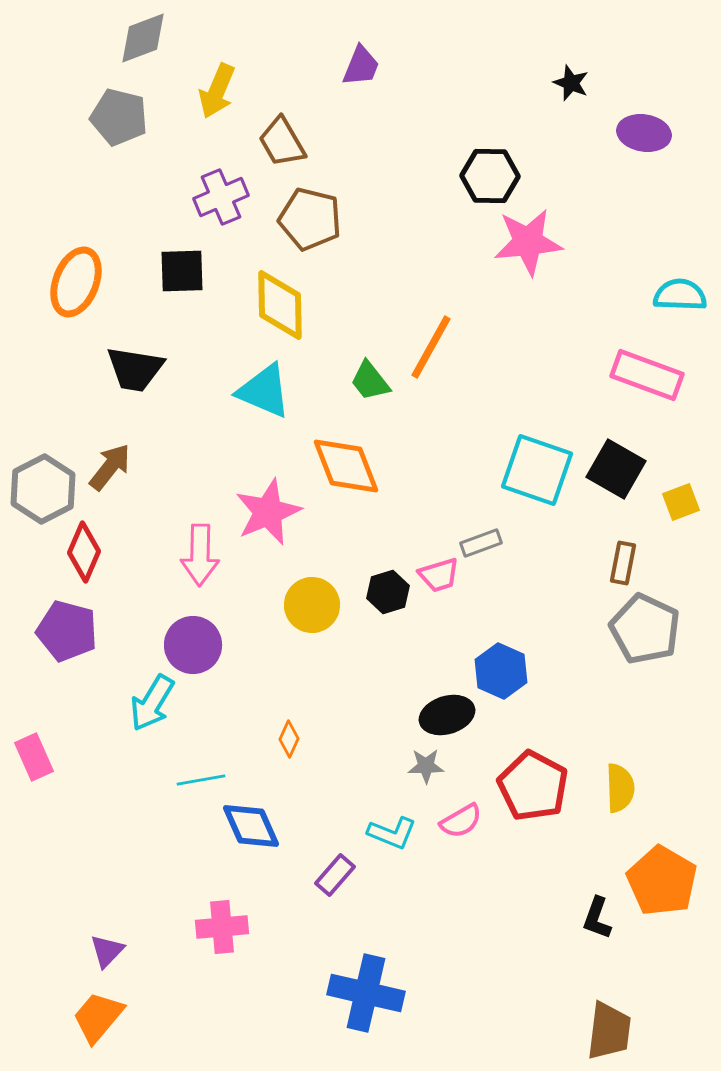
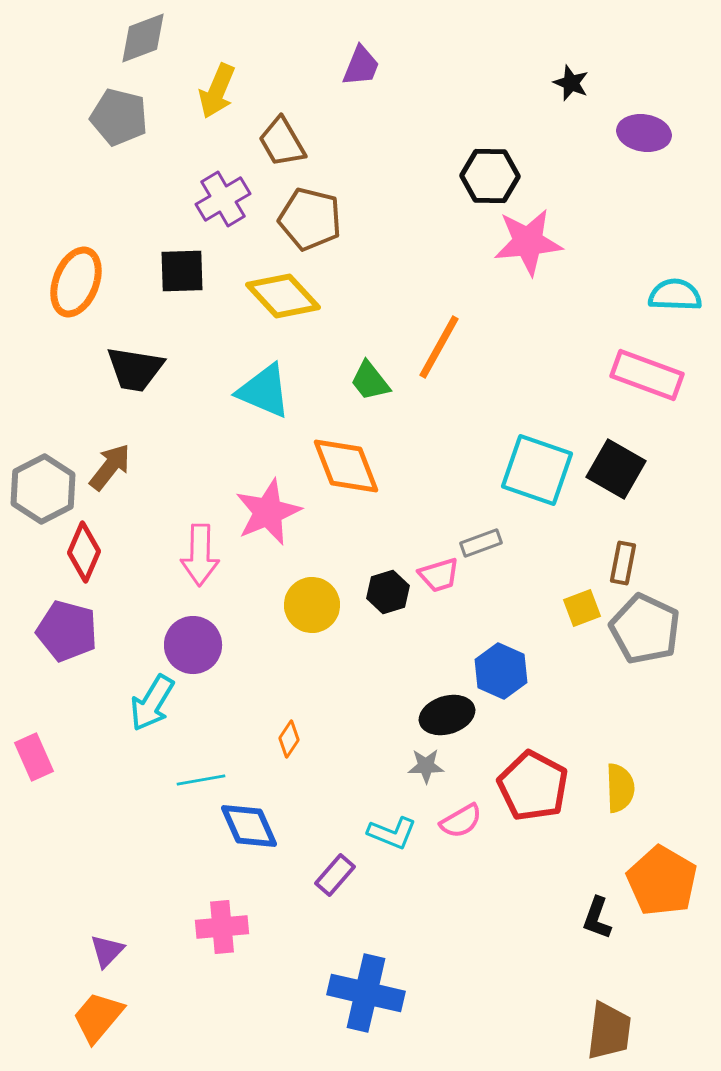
purple cross at (221, 197): moved 2 px right, 2 px down; rotated 8 degrees counterclockwise
cyan semicircle at (680, 295): moved 5 px left
yellow diamond at (280, 305): moved 3 px right, 9 px up; rotated 42 degrees counterclockwise
orange line at (431, 347): moved 8 px right
yellow square at (681, 502): moved 99 px left, 106 px down
orange diamond at (289, 739): rotated 9 degrees clockwise
blue diamond at (251, 826): moved 2 px left
